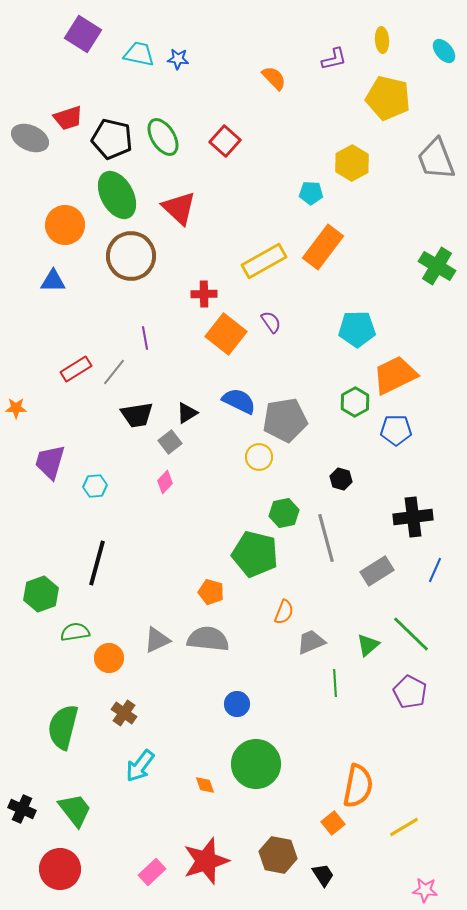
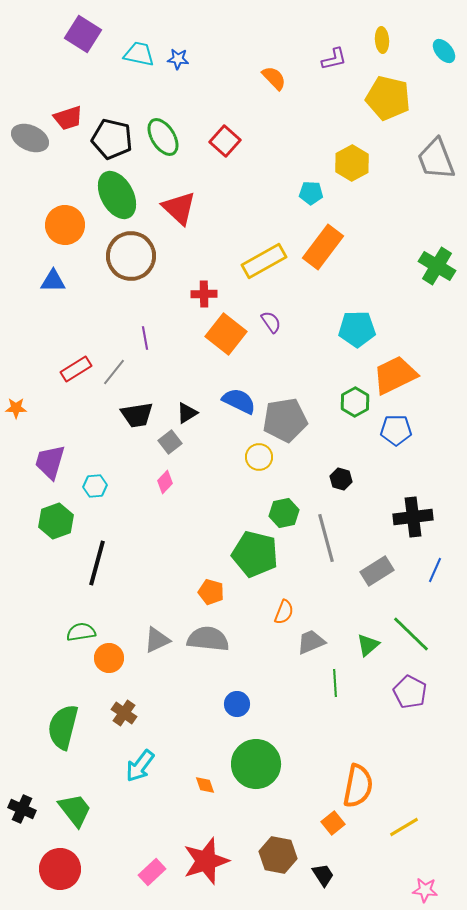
green hexagon at (41, 594): moved 15 px right, 73 px up
green semicircle at (75, 632): moved 6 px right
